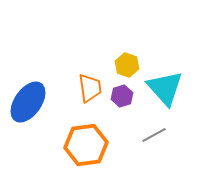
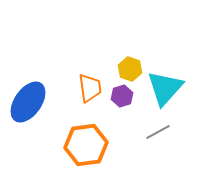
yellow hexagon: moved 3 px right, 4 px down
cyan triangle: rotated 24 degrees clockwise
gray line: moved 4 px right, 3 px up
